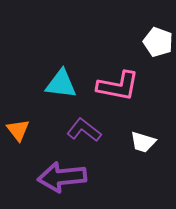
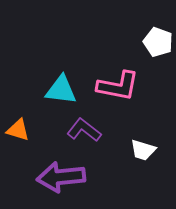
cyan triangle: moved 6 px down
orange triangle: rotated 35 degrees counterclockwise
white trapezoid: moved 8 px down
purple arrow: moved 1 px left
